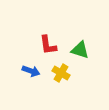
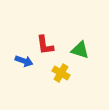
red L-shape: moved 3 px left
blue arrow: moved 7 px left, 10 px up
